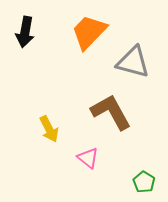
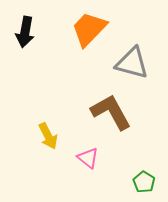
orange trapezoid: moved 3 px up
gray triangle: moved 1 px left, 1 px down
yellow arrow: moved 1 px left, 7 px down
